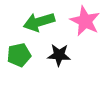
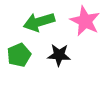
green pentagon: rotated 10 degrees counterclockwise
